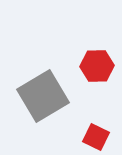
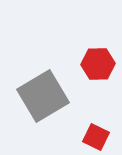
red hexagon: moved 1 px right, 2 px up
